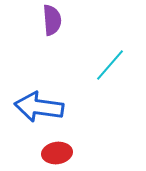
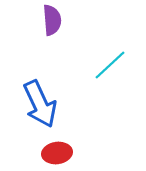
cyan line: rotated 6 degrees clockwise
blue arrow: moved 1 px right, 3 px up; rotated 123 degrees counterclockwise
